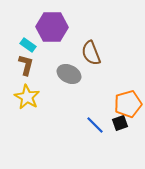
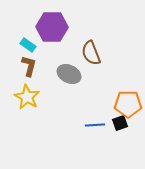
brown L-shape: moved 3 px right, 1 px down
orange pentagon: rotated 16 degrees clockwise
blue line: rotated 48 degrees counterclockwise
